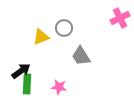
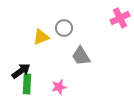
pink star: rotated 21 degrees counterclockwise
